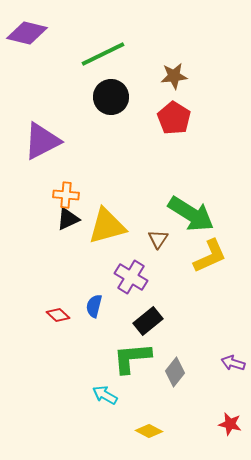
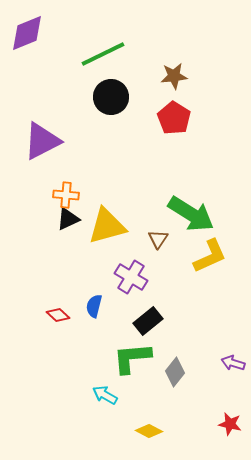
purple diamond: rotated 36 degrees counterclockwise
